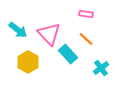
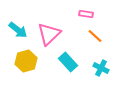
pink triangle: rotated 30 degrees clockwise
orange line: moved 9 px right, 3 px up
cyan rectangle: moved 8 px down
yellow hexagon: moved 2 px left, 1 px up; rotated 15 degrees clockwise
cyan cross: rotated 28 degrees counterclockwise
